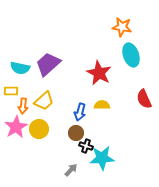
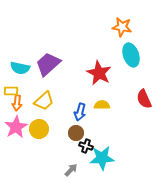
orange arrow: moved 6 px left, 3 px up
